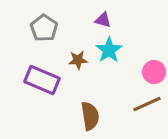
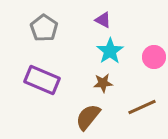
purple triangle: rotated 12 degrees clockwise
cyan star: moved 1 px right, 1 px down
brown star: moved 25 px right, 23 px down
pink circle: moved 15 px up
brown line: moved 5 px left, 3 px down
brown semicircle: moved 2 px left, 1 px down; rotated 132 degrees counterclockwise
